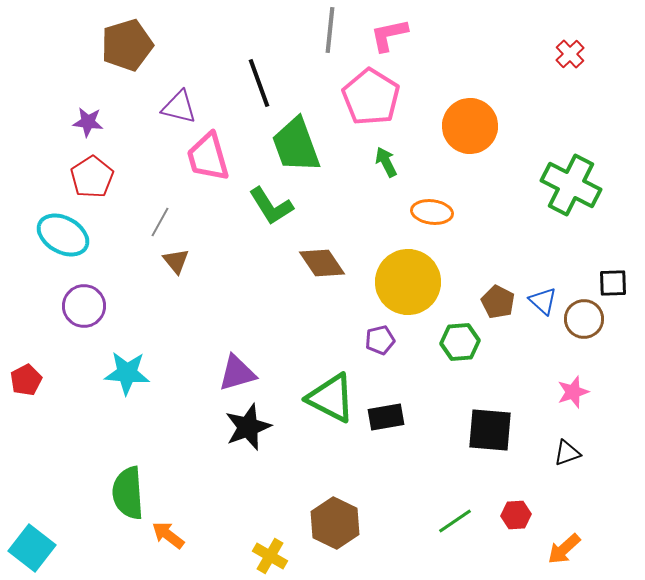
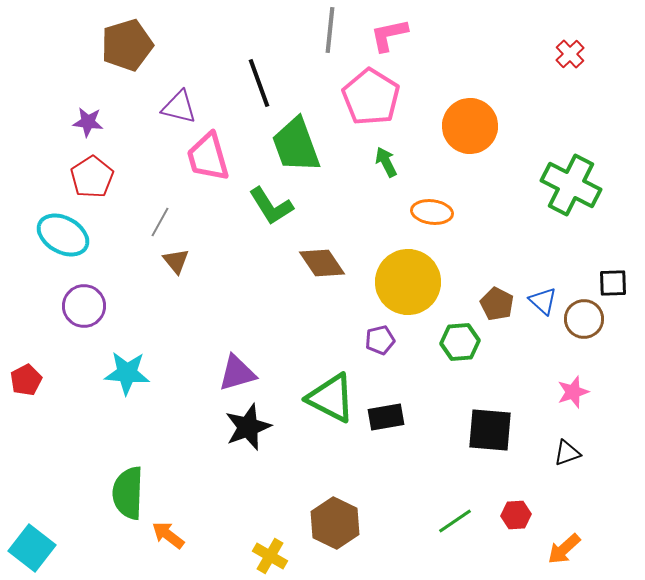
brown pentagon at (498, 302): moved 1 px left, 2 px down
green semicircle at (128, 493): rotated 6 degrees clockwise
